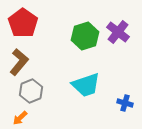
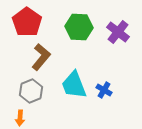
red pentagon: moved 4 px right, 1 px up
green hexagon: moved 6 px left, 9 px up; rotated 20 degrees clockwise
brown L-shape: moved 22 px right, 5 px up
cyan trapezoid: moved 12 px left; rotated 88 degrees clockwise
blue cross: moved 21 px left, 13 px up; rotated 14 degrees clockwise
orange arrow: rotated 42 degrees counterclockwise
